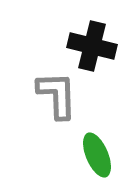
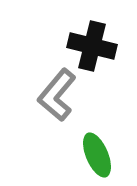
gray L-shape: rotated 138 degrees counterclockwise
